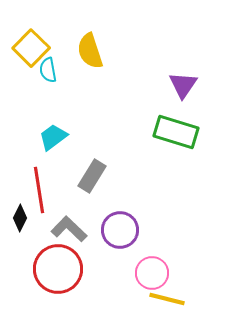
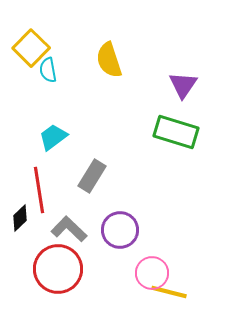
yellow semicircle: moved 19 px right, 9 px down
black diamond: rotated 20 degrees clockwise
yellow line: moved 2 px right, 7 px up
